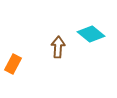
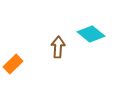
orange rectangle: rotated 18 degrees clockwise
